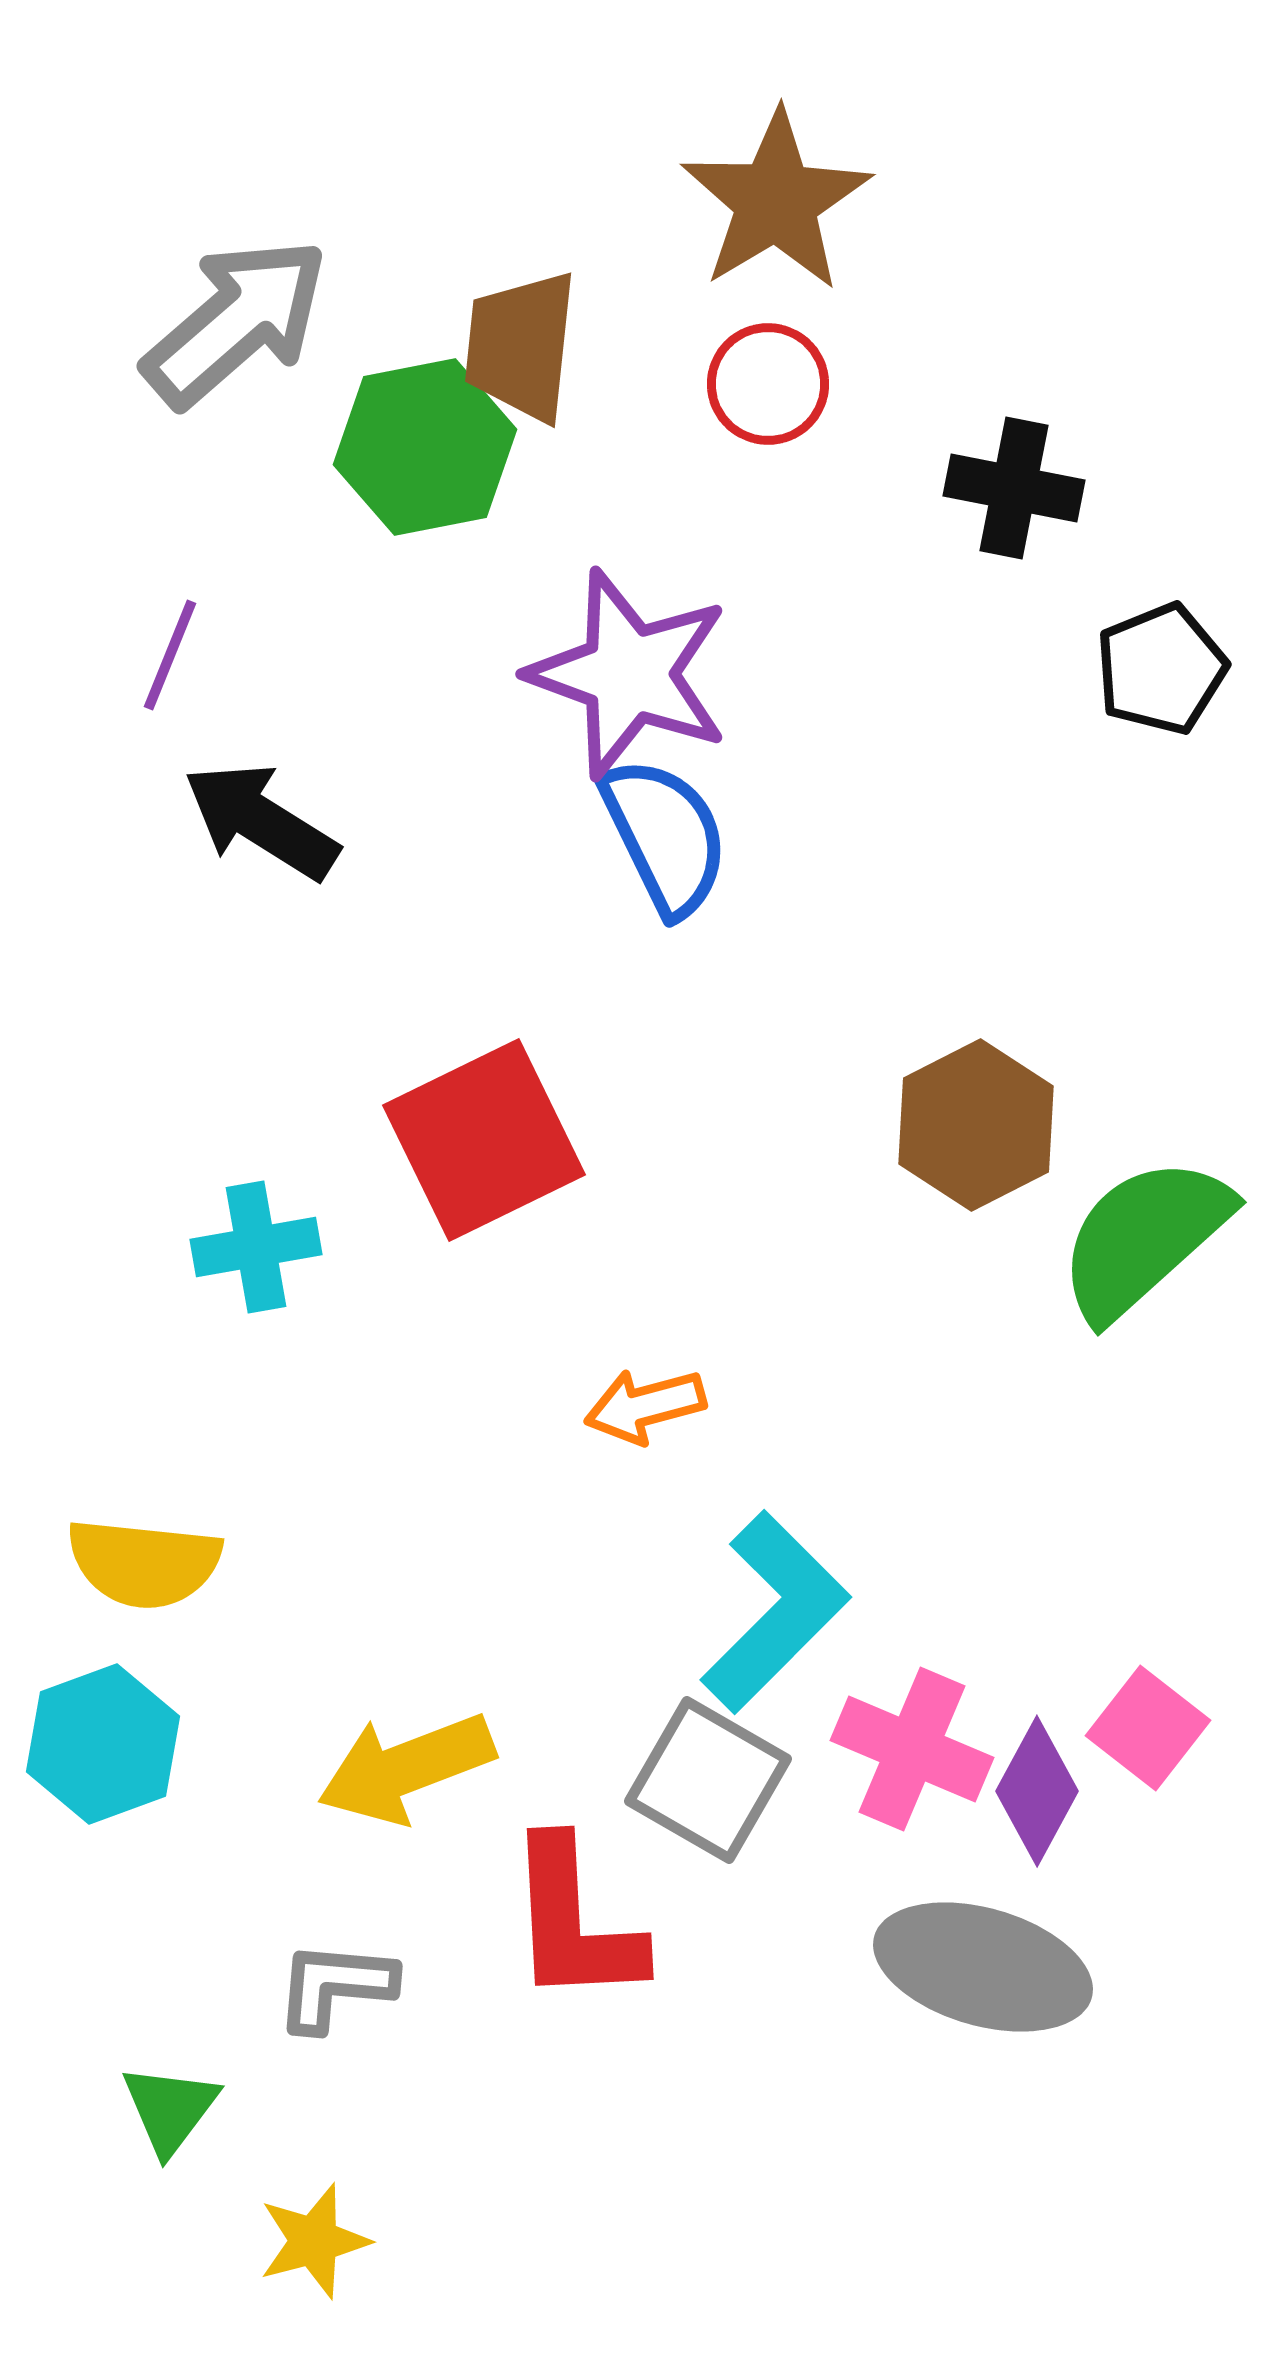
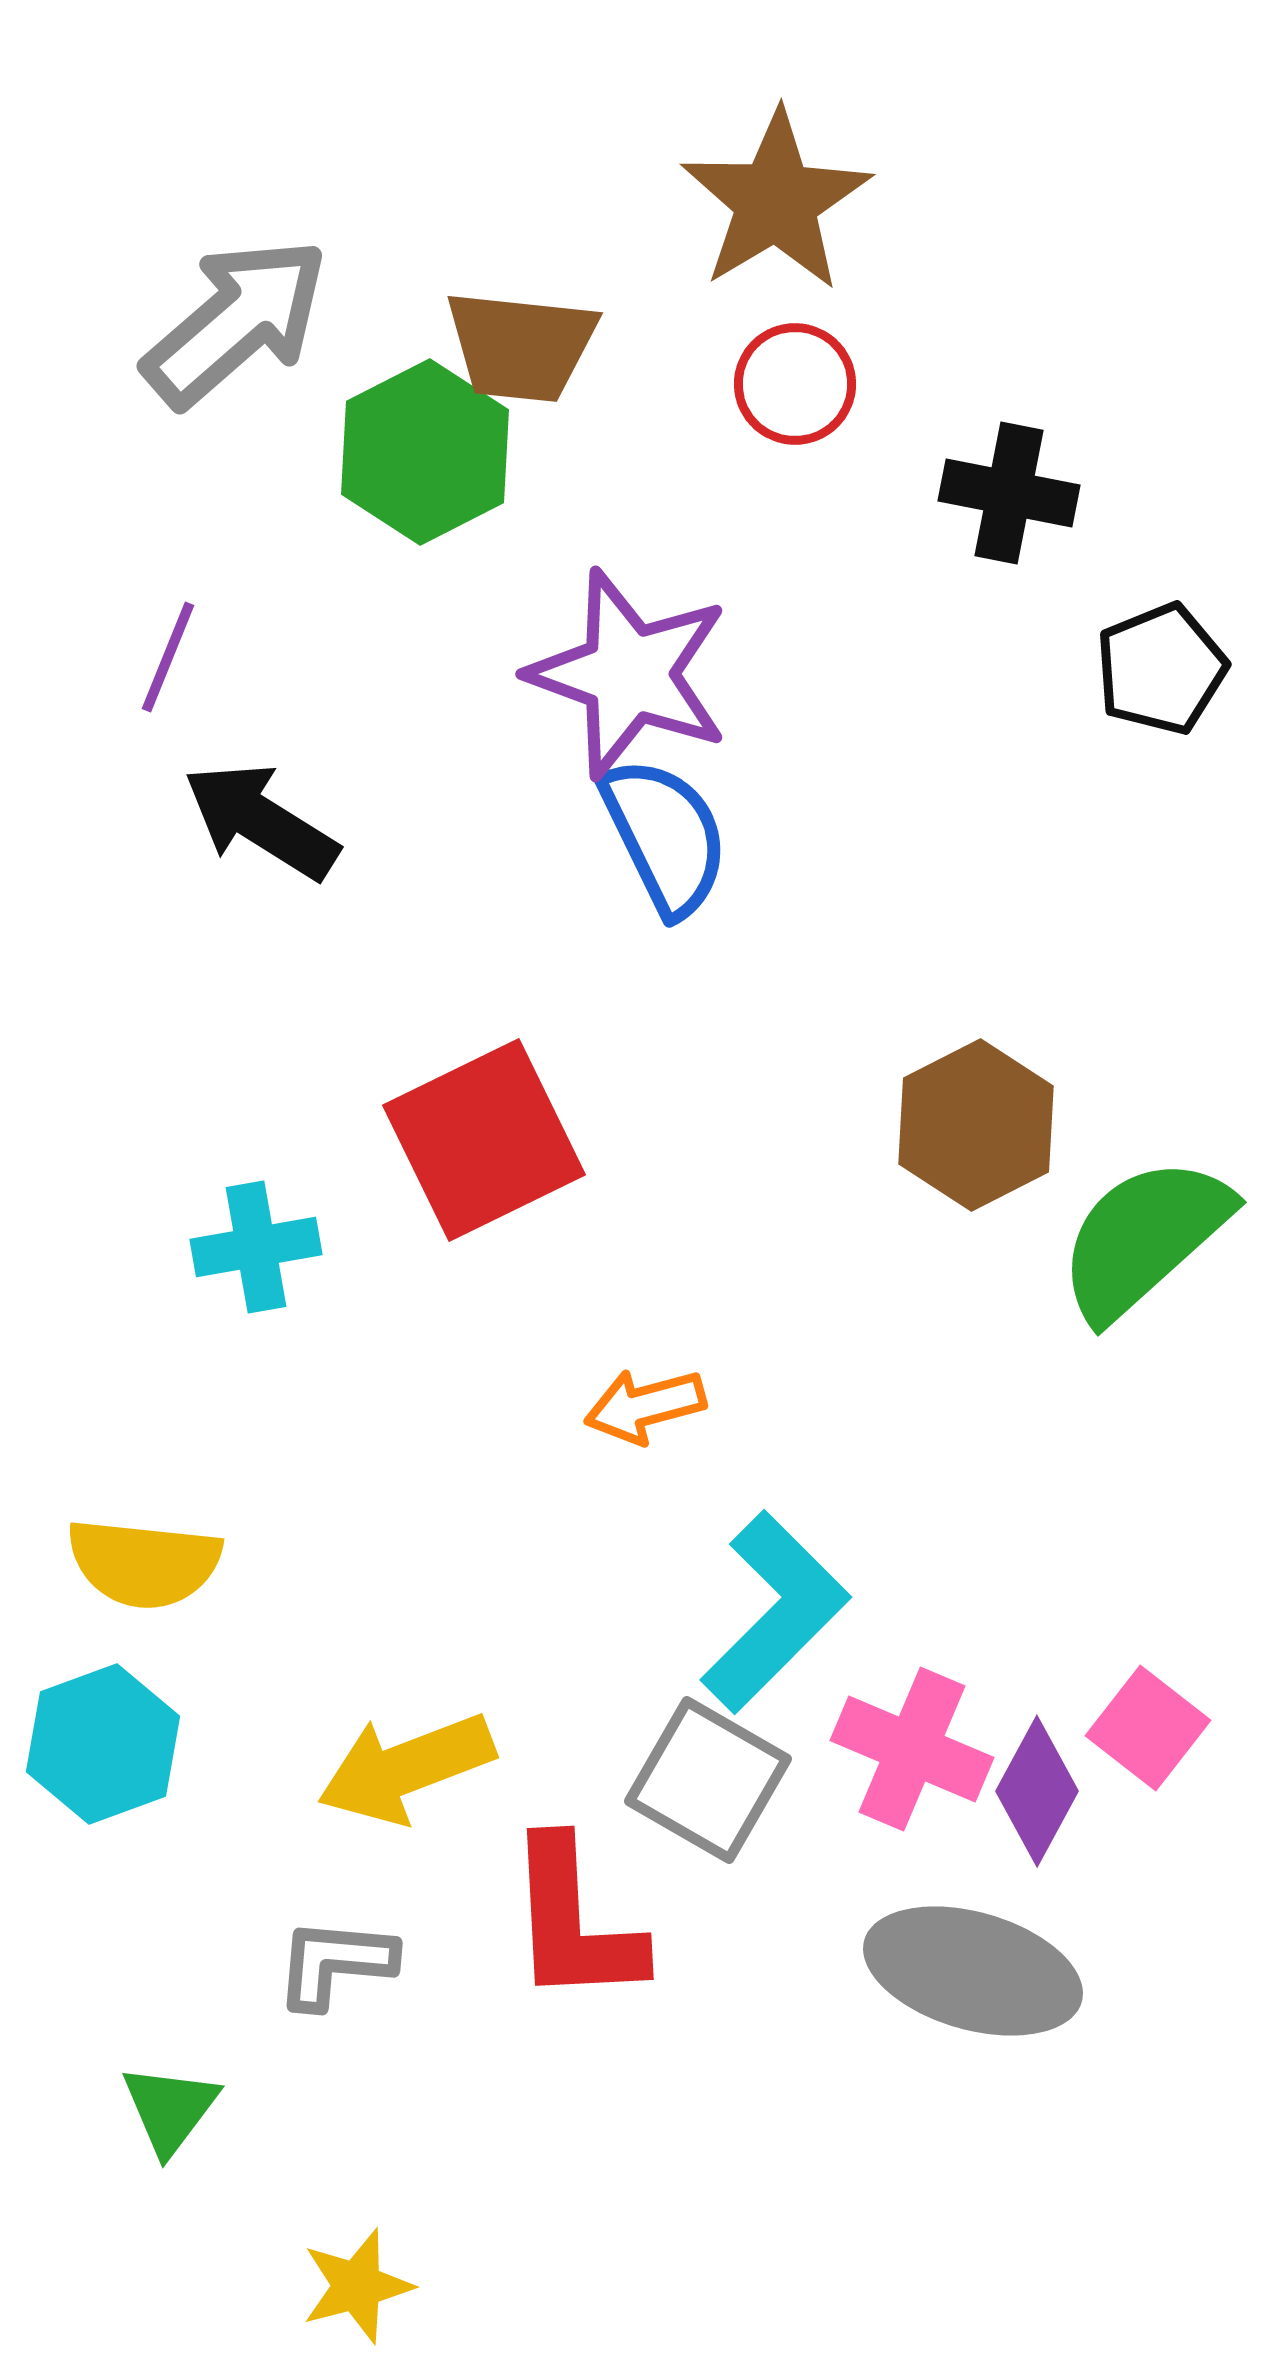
brown trapezoid: rotated 90 degrees counterclockwise
red circle: moved 27 px right
green hexagon: moved 5 px down; rotated 16 degrees counterclockwise
black cross: moved 5 px left, 5 px down
purple line: moved 2 px left, 2 px down
gray ellipse: moved 10 px left, 4 px down
gray L-shape: moved 23 px up
yellow star: moved 43 px right, 45 px down
